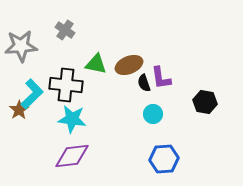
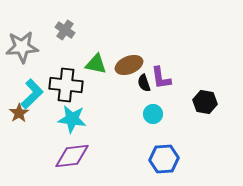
gray star: moved 1 px right, 1 px down
brown star: moved 3 px down
